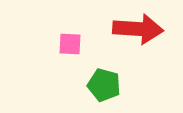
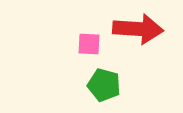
pink square: moved 19 px right
